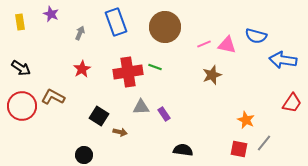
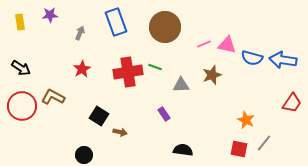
purple star: moved 1 px left, 1 px down; rotated 28 degrees counterclockwise
blue semicircle: moved 4 px left, 22 px down
gray triangle: moved 40 px right, 22 px up
